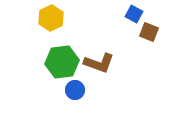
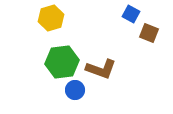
blue square: moved 3 px left
yellow hexagon: rotated 10 degrees clockwise
brown square: moved 1 px down
brown L-shape: moved 2 px right, 6 px down
